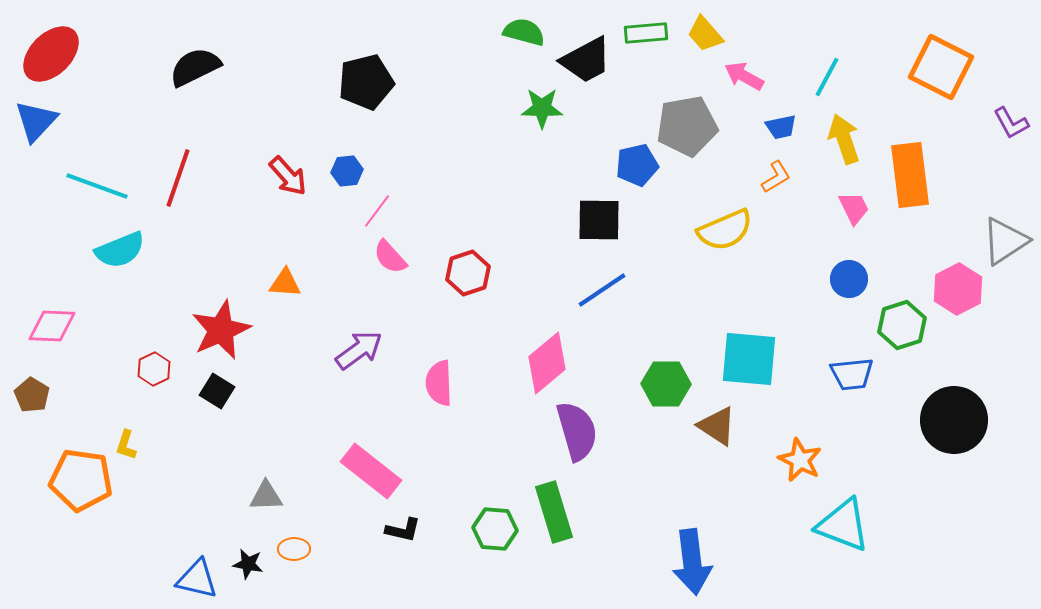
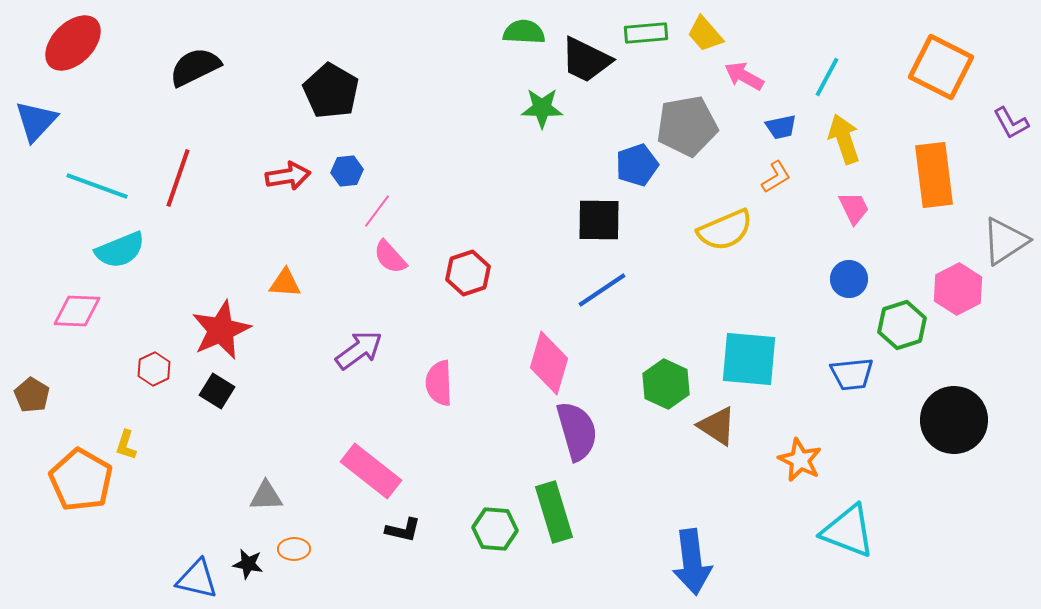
green semicircle at (524, 32): rotated 12 degrees counterclockwise
red ellipse at (51, 54): moved 22 px right, 11 px up
black trapezoid at (586, 60): rotated 54 degrees clockwise
black pentagon at (366, 82): moved 35 px left, 9 px down; rotated 28 degrees counterclockwise
blue pentagon at (637, 165): rotated 6 degrees counterclockwise
orange rectangle at (910, 175): moved 24 px right
red arrow at (288, 176): rotated 57 degrees counterclockwise
pink diamond at (52, 326): moved 25 px right, 15 px up
pink diamond at (547, 363): moved 2 px right; rotated 34 degrees counterclockwise
green hexagon at (666, 384): rotated 24 degrees clockwise
orange pentagon at (81, 480): rotated 22 degrees clockwise
cyan triangle at (843, 525): moved 5 px right, 6 px down
